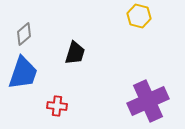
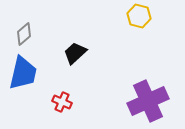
black trapezoid: rotated 150 degrees counterclockwise
blue trapezoid: rotated 6 degrees counterclockwise
red cross: moved 5 px right, 4 px up; rotated 18 degrees clockwise
